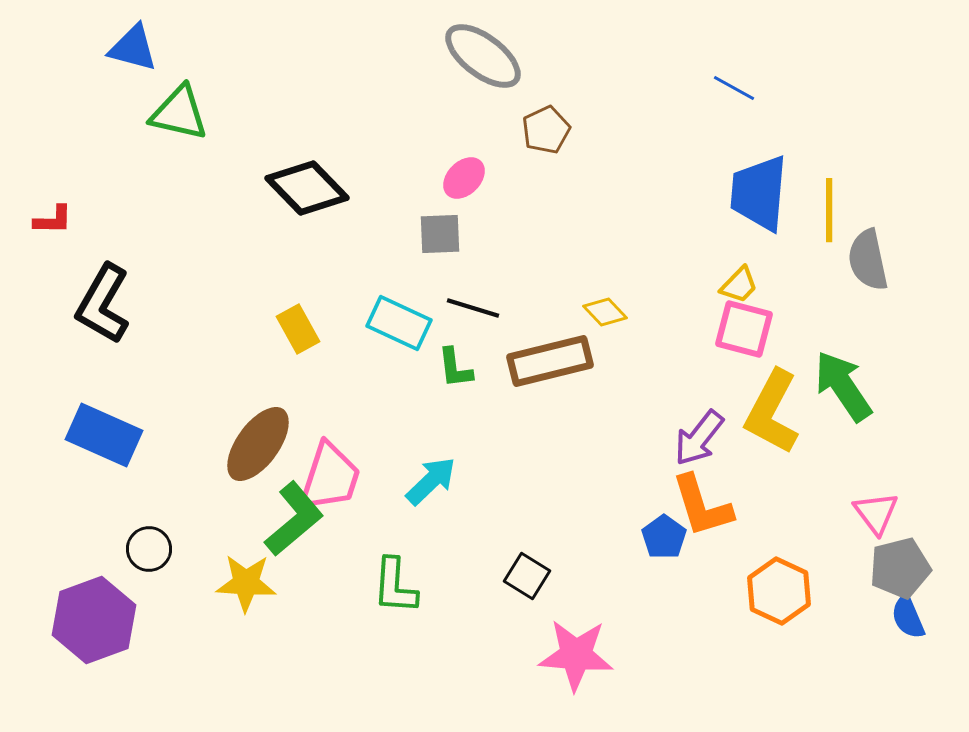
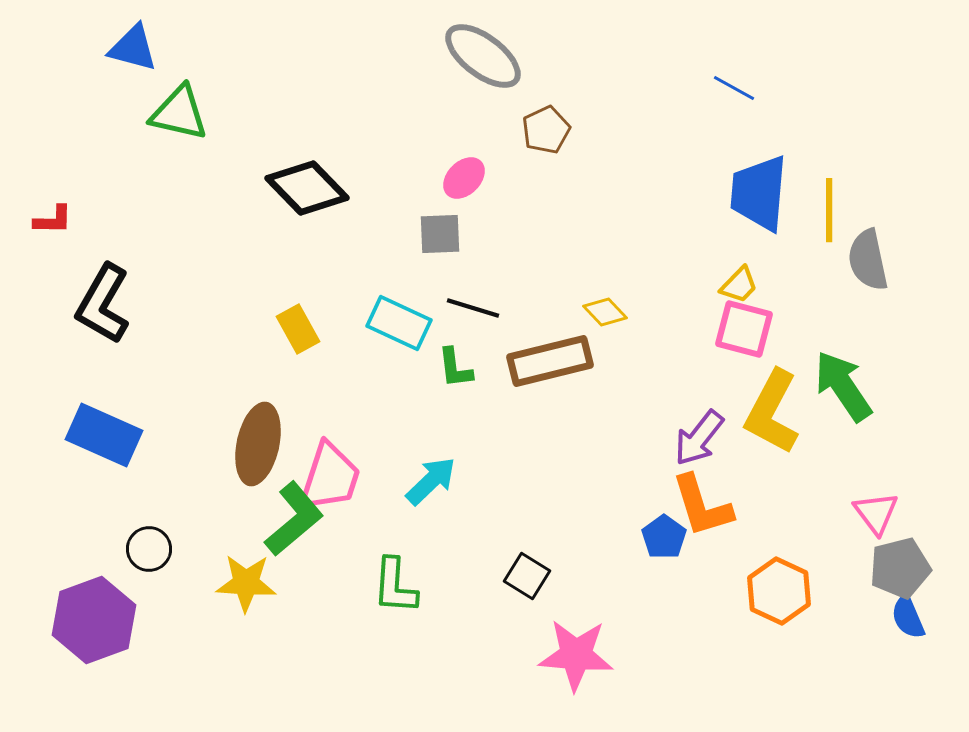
brown ellipse at (258, 444): rotated 24 degrees counterclockwise
